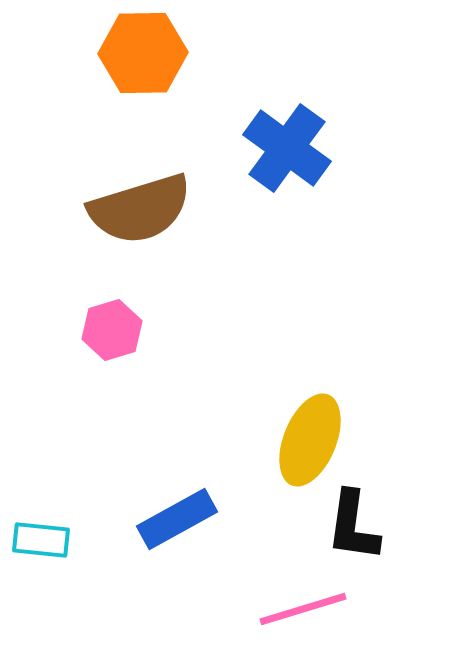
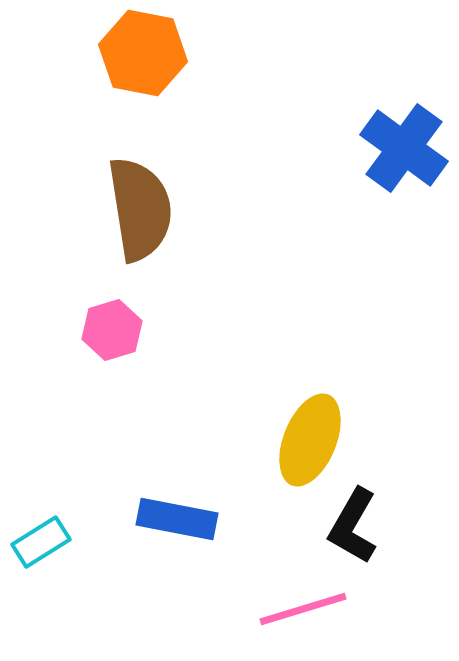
orange hexagon: rotated 12 degrees clockwise
blue cross: moved 117 px right
brown semicircle: rotated 82 degrees counterclockwise
blue rectangle: rotated 40 degrees clockwise
black L-shape: rotated 22 degrees clockwise
cyan rectangle: moved 2 px down; rotated 38 degrees counterclockwise
